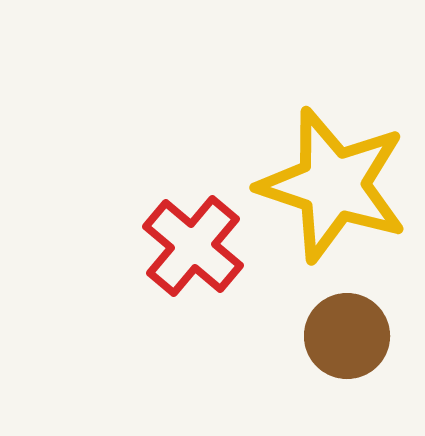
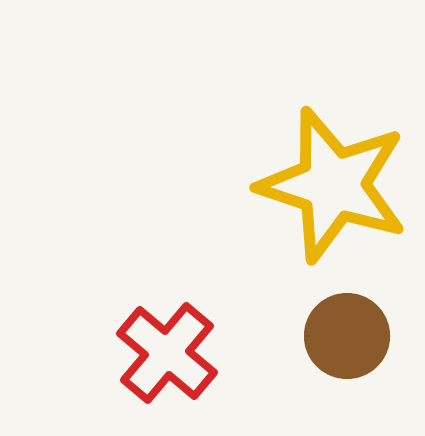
red cross: moved 26 px left, 107 px down
